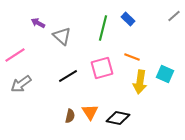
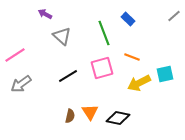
purple arrow: moved 7 px right, 9 px up
green line: moved 1 px right, 5 px down; rotated 35 degrees counterclockwise
cyan square: rotated 36 degrees counterclockwise
yellow arrow: moved 1 px left, 1 px down; rotated 55 degrees clockwise
